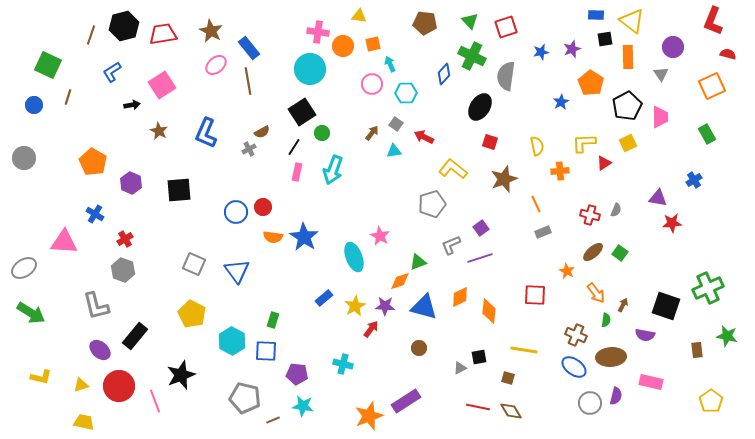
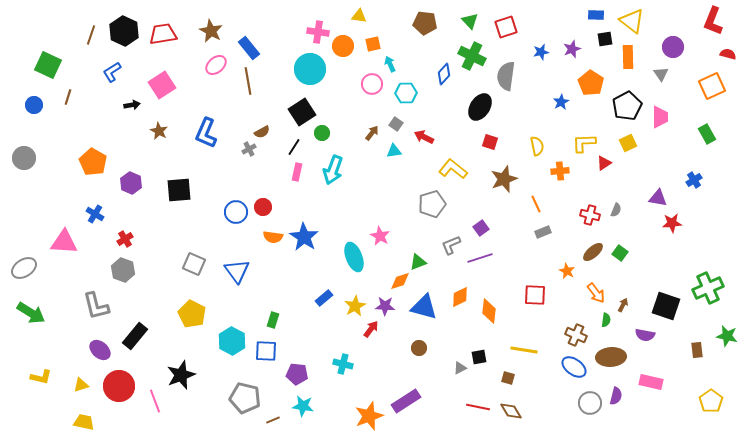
black hexagon at (124, 26): moved 5 px down; rotated 20 degrees counterclockwise
